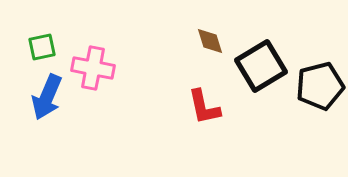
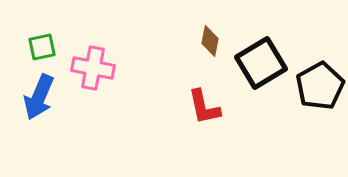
brown diamond: rotated 28 degrees clockwise
black square: moved 3 px up
black pentagon: rotated 15 degrees counterclockwise
blue arrow: moved 8 px left
